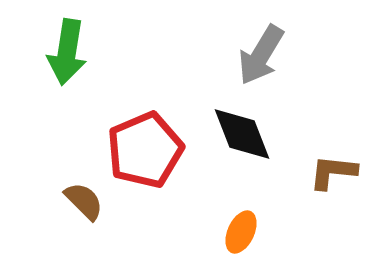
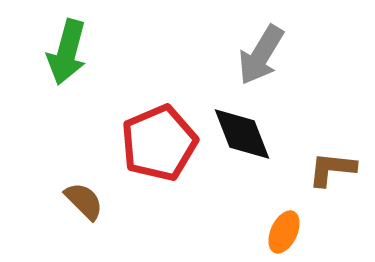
green arrow: rotated 6 degrees clockwise
red pentagon: moved 14 px right, 7 px up
brown L-shape: moved 1 px left, 3 px up
orange ellipse: moved 43 px right
